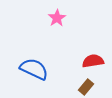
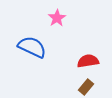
red semicircle: moved 5 px left
blue semicircle: moved 2 px left, 22 px up
